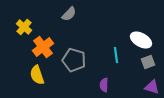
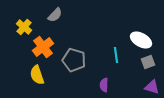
gray semicircle: moved 14 px left, 1 px down
